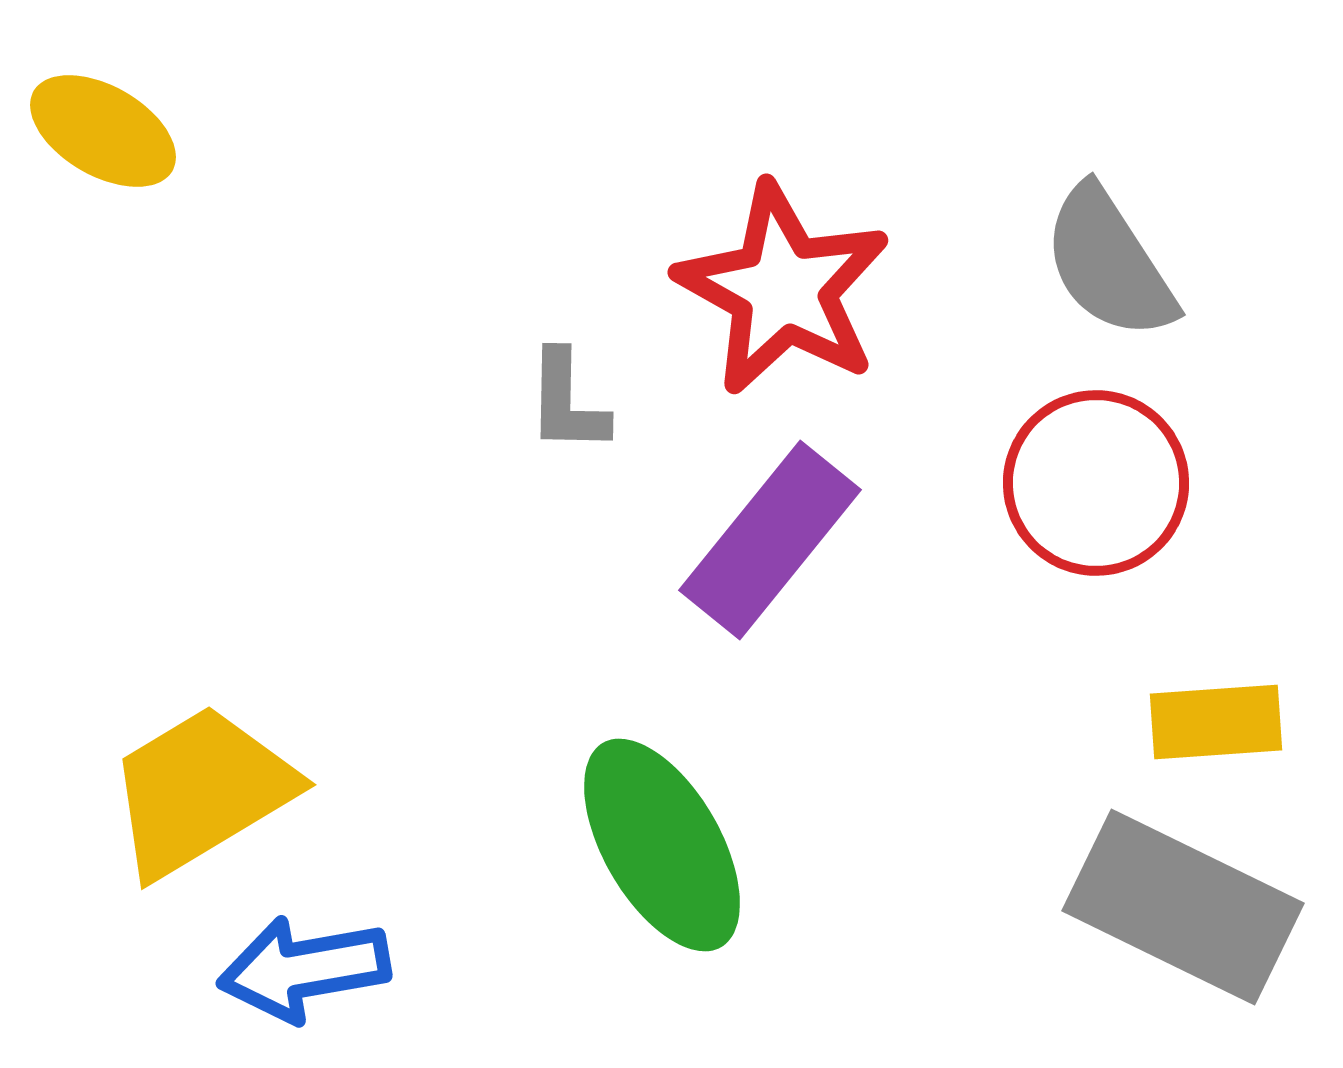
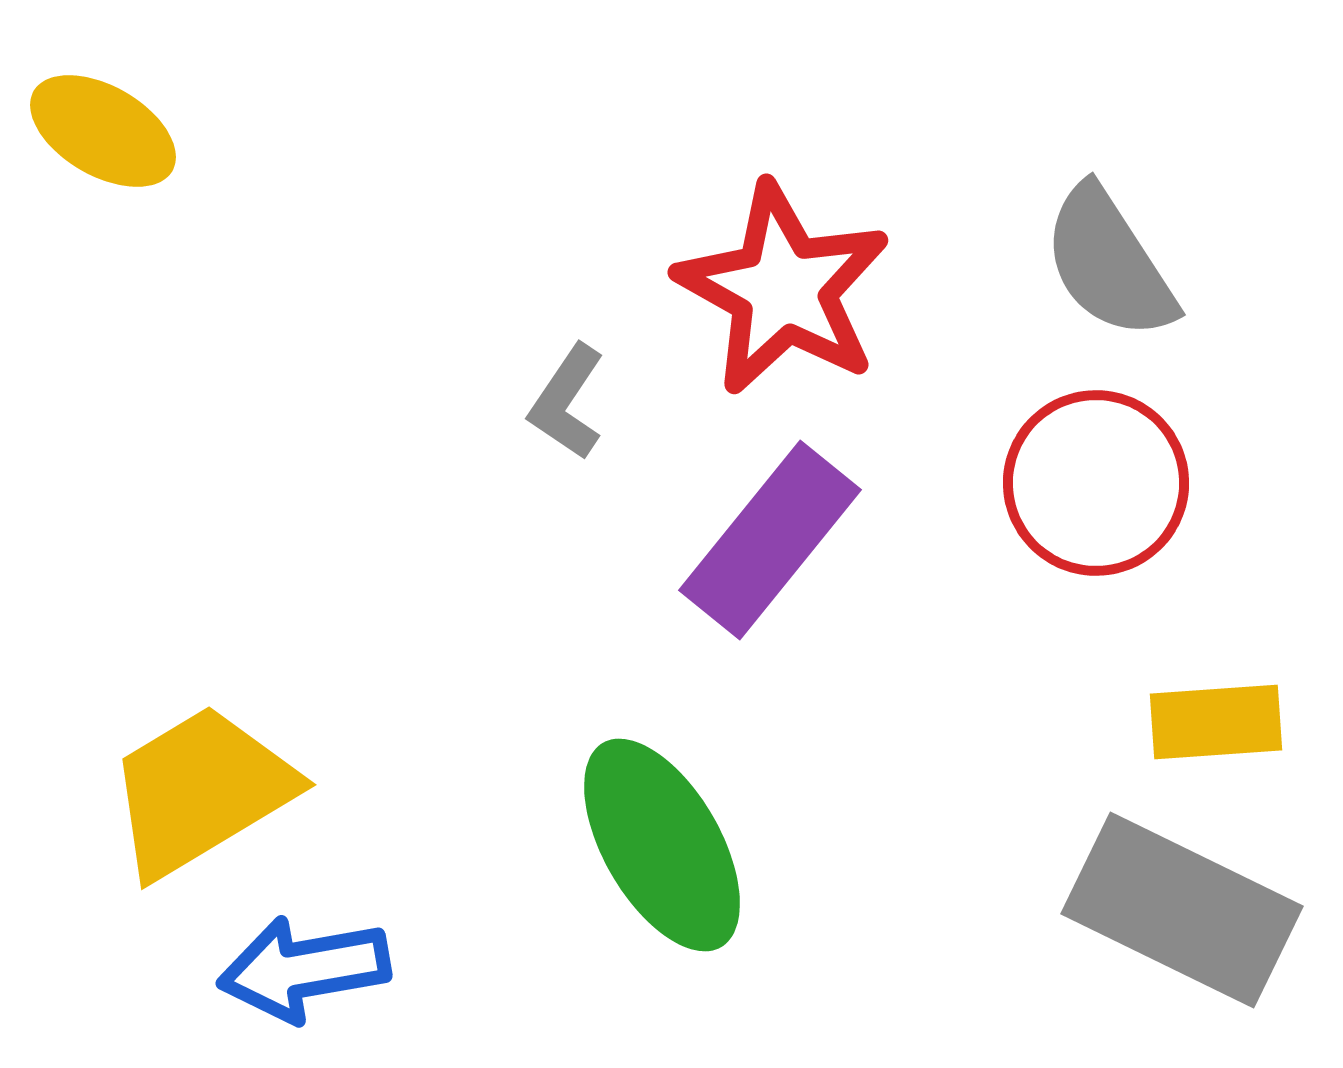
gray L-shape: rotated 33 degrees clockwise
gray rectangle: moved 1 px left, 3 px down
